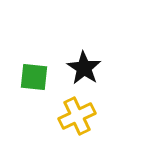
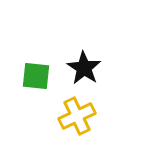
green square: moved 2 px right, 1 px up
